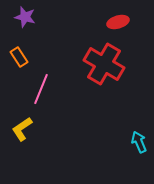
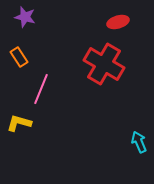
yellow L-shape: moved 3 px left, 6 px up; rotated 50 degrees clockwise
